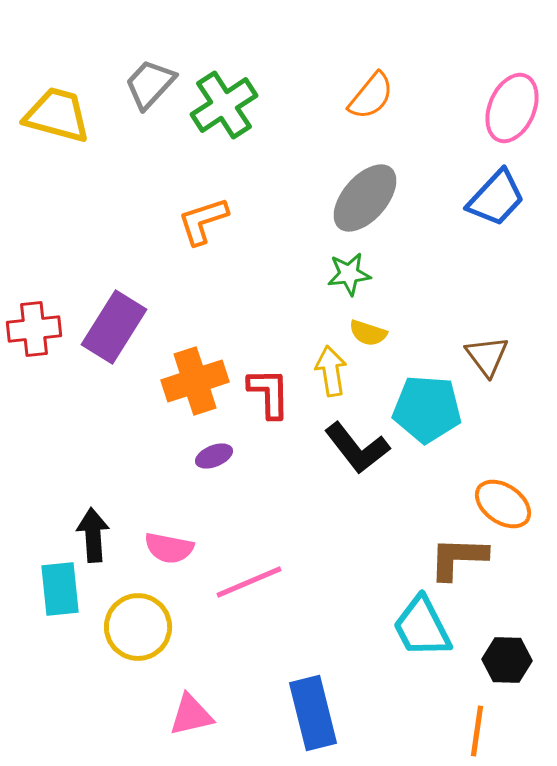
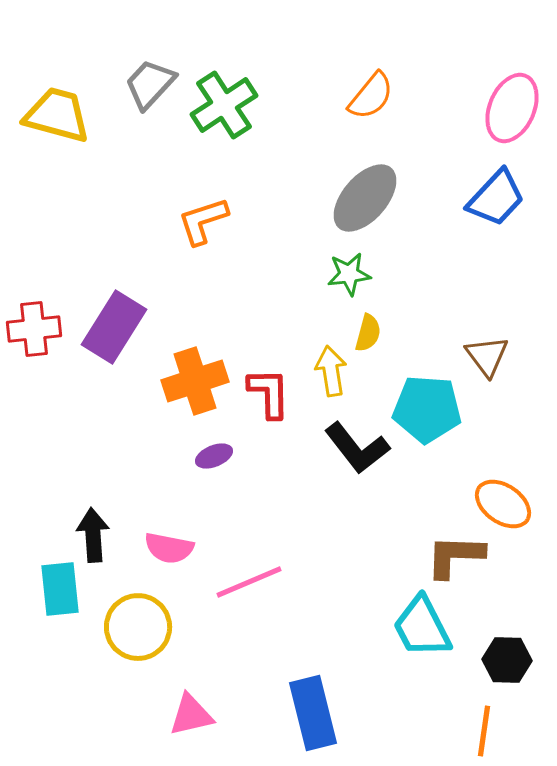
yellow semicircle: rotated 93 degrees counterclockwise
brown L-shape: moved 3 px left, 2 px up
orange line: moved 7 px right
